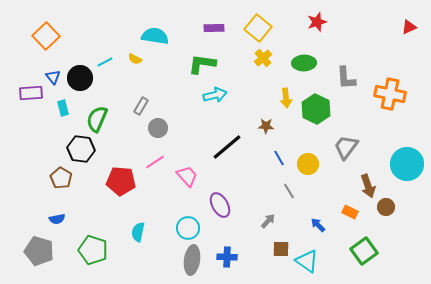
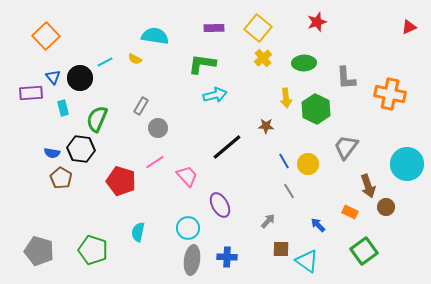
blue line at (279, 158): moved 5 px right, 3 px down
red pentagon at (121, 181): rotated 12 degrees clockwise
blue semicircle at (57, 219): moved 5 px left, 66 px up; rotated 21 degrees clockwise
